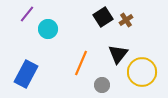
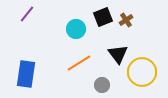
black square: rotated 12 degrees clockwise
cyan circle: moved 28 px right
black triangle: rotated 15 degrees counterclockwise
orange line: moved 2 px left; rotated 35 degrees clockwise
blue rectangle: rotated 20 degrees counterclockwise
